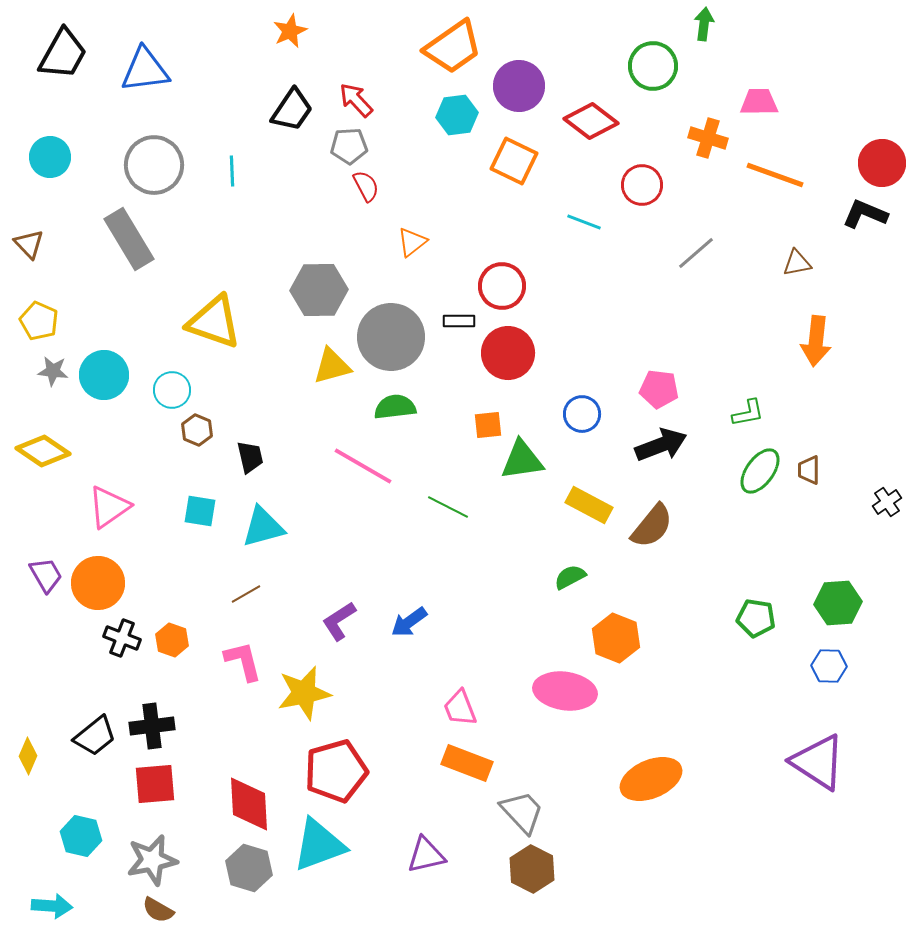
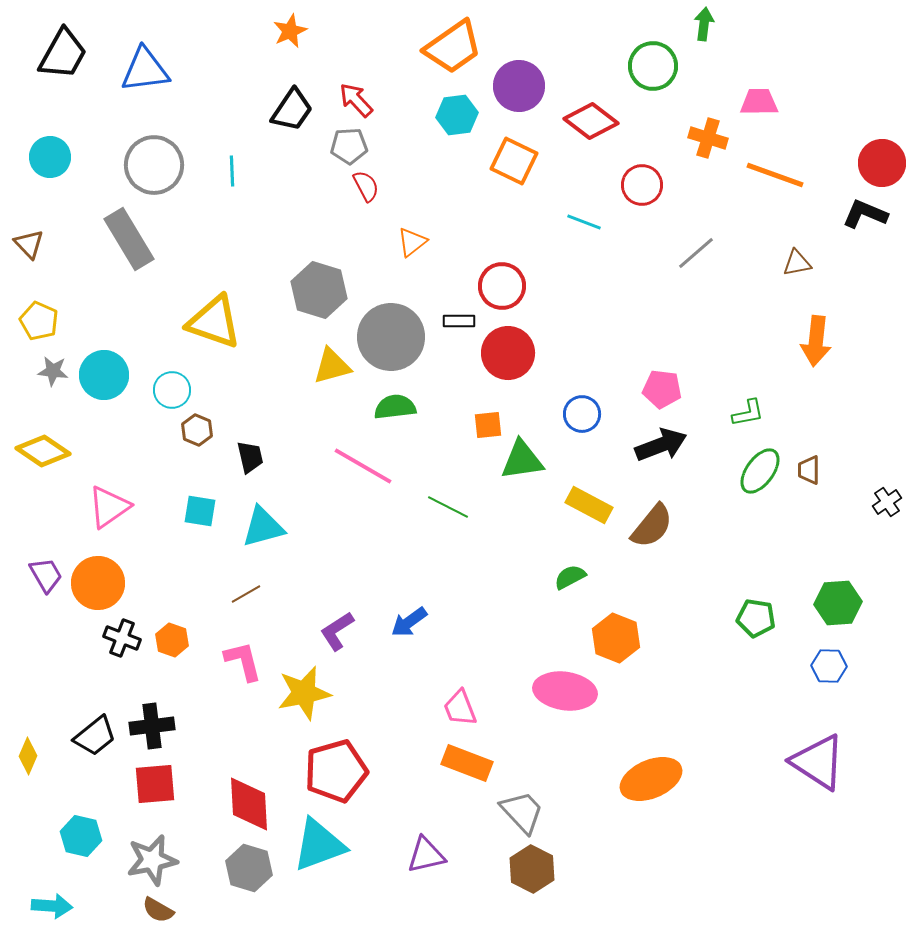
gray hexagon at (319, 290): rotated 18 degrees clockwise
pink pentagon at (659, 389): moved 3 px right
purple L-shape at (339, 621): moved 2 px left, 10 px down
